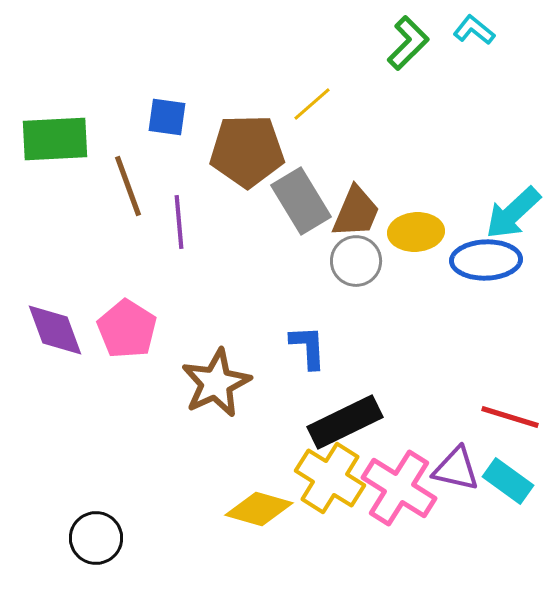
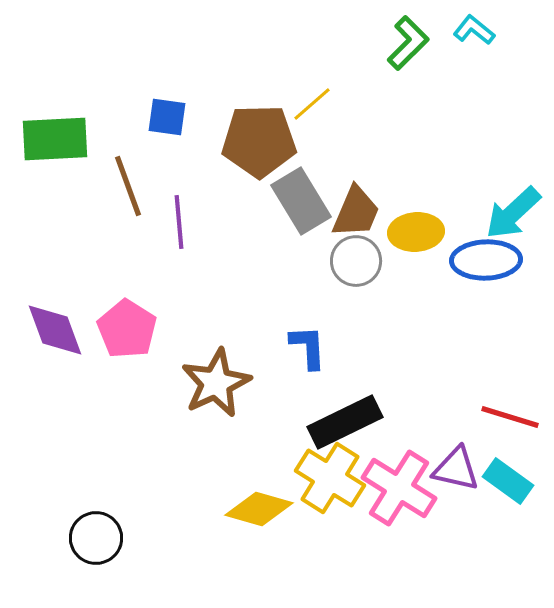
brown pentagon: moved 12 px right, 10 px up
